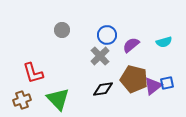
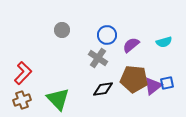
gray cross: moved 2 px left, 2 px down; rotated 12 degrees counterclockwise
red L-shape: moved 10 px left; rotated 120 degrees counterclockwise
brown pentagon: rotated 8 degrees counterclockwise
